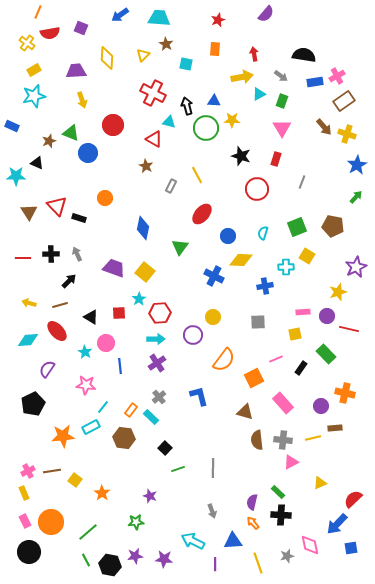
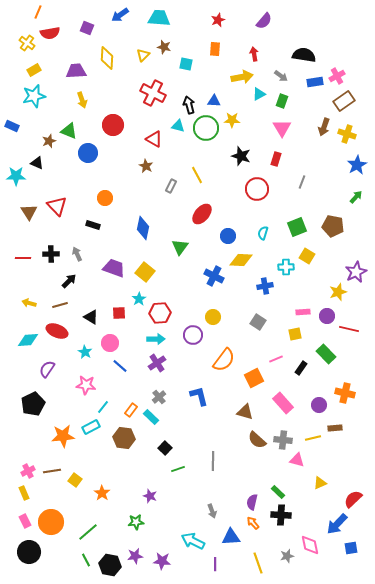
purple semicircle at (266, 14): moved 2 px left, 7 px down
purple square at (81, 28): moved 6 px right
brown star at (166, 44): moved 2 px left, 3 px down; rotated 16 degrees counterclockwise
black arrow at (187, 106): moved 2 px right, 1 px up
cyan triangle at (169, 122): moved 9 px right, 4 px down
brown arrow at (324, 127): rotated 60 degrees clockwise
green triangle at (71, 133): moved 2 px left, 2 px up
black rectangle at (79, 218): moved 14 px right, 7 px down
purple star at (356, 267): moved 5 px down
gray square at (258, 322): rotated 35 degrees clockwise
red ellipse at (57, 331): rotated 25 degrees counterclockwise
pink circle at (106, 343): moved 4 px right
blue line at (120, 366): rotated 42 degrees counterclockwise
purple circle at (321, 406): moved 2 px left, 1 px up
brown semicircle at (257, 440): rotated 42 degrees counterclockwise
pink triangle at (291, 462): moved 6 px right, 2 px up; rotated 42 degrees clockwise
gray line at (213, 468): moved 7 px up
blue triangle at (233, 541): moved 2 px left, 4 px up
purple star at (164, 559): moved 2 px left, 2 px down
